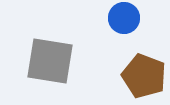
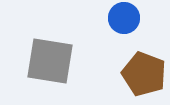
brown pentagon: moved 2 px up
